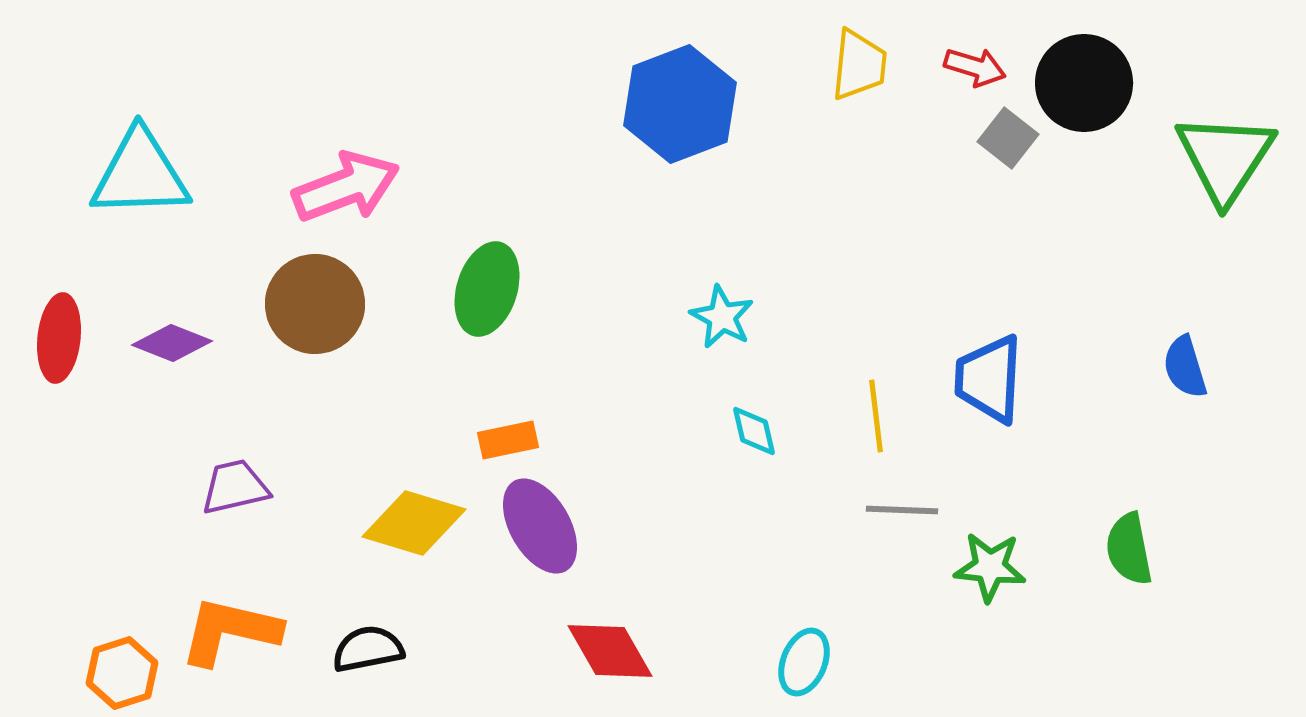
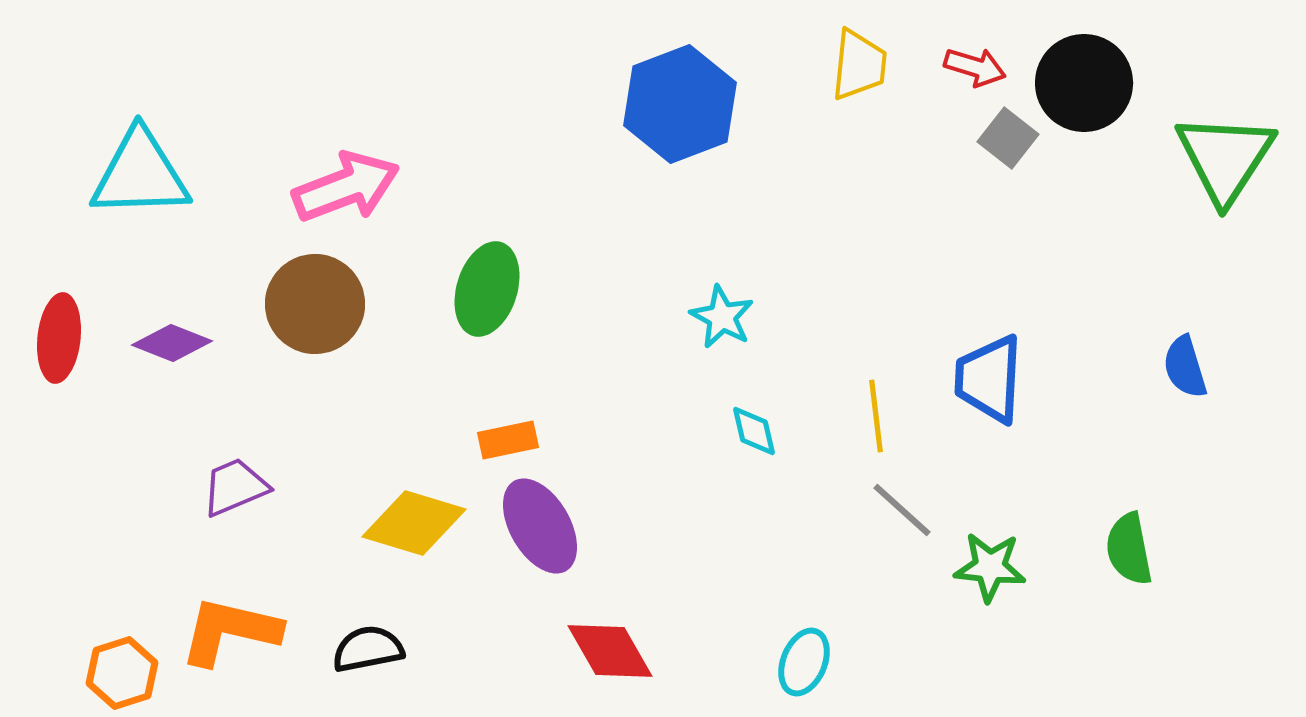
purple trapezoid: rotated 10 degrees counterclockwise
gray line: rotated 40 degrees clockwise
